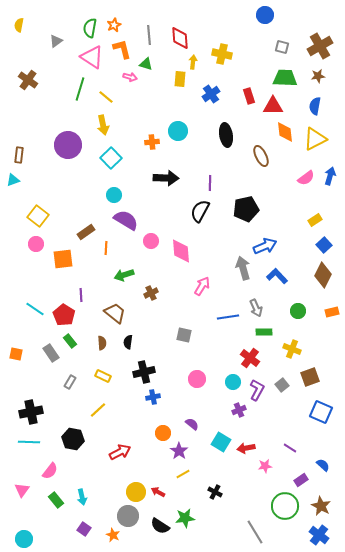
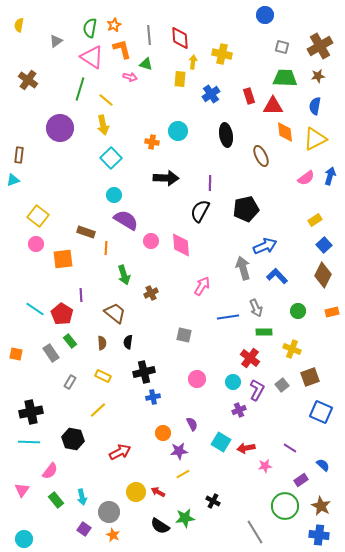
yellow line at (106, 97): moved 3 px down
orange cross at (152, 142): rotated 16 degrees clockwise
purple circle at (68, 145): moved 8 px left, 17 px up
brown rectangle at (86, 232): rotated 54 degrees clockwise
pink diamond at (181, 251): moved 6 px up
green arrow at (124, 275): rotated 90 degrees counterclockwise
red pentagon at (64, 315): moved 2 px left, 1 px up
purple semicircle at (192, 424): rotated 24 degrees clockwise
purple star at (179, 451): rotated 30 degrees clockwise
black cross at (215, 492): moved 2 px left, 9 px down
gray circle at (128, 516): moved 19 px left, 4 px up
blue cross at (319, 535): rotated 30 degrees counterclockwise
